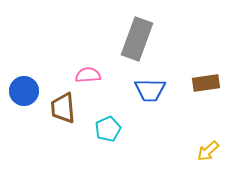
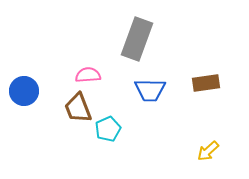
brown trapezoid: moved 15 px right; rotated 16 degrees counterclockwise
